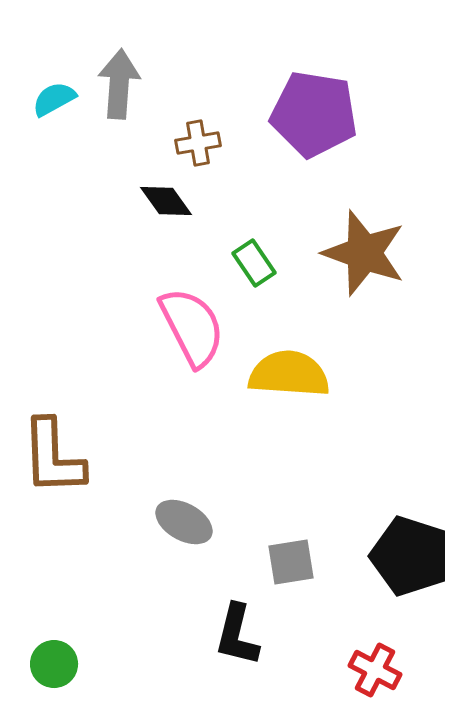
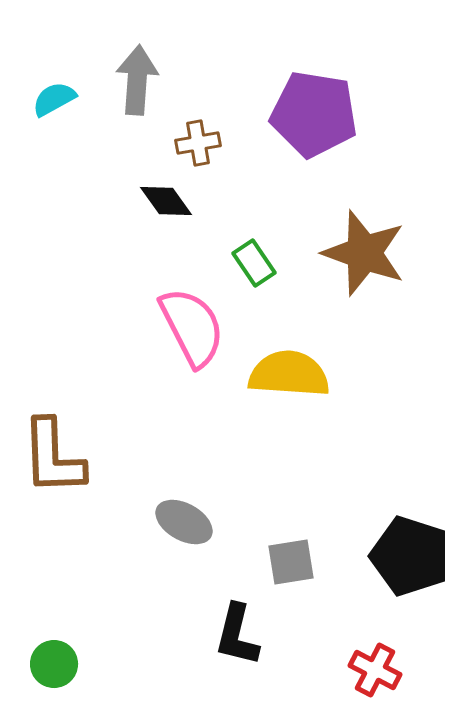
gray arrow: moved 18 px right, 4 px up
